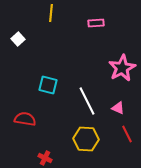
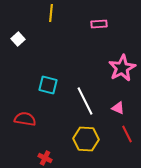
pink rectangle: moved 3 px right, 1 px down
white line: moved 2 px left
